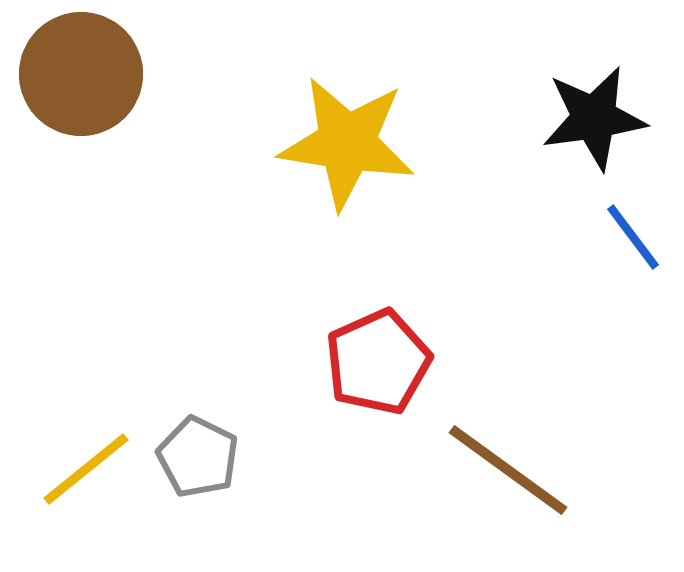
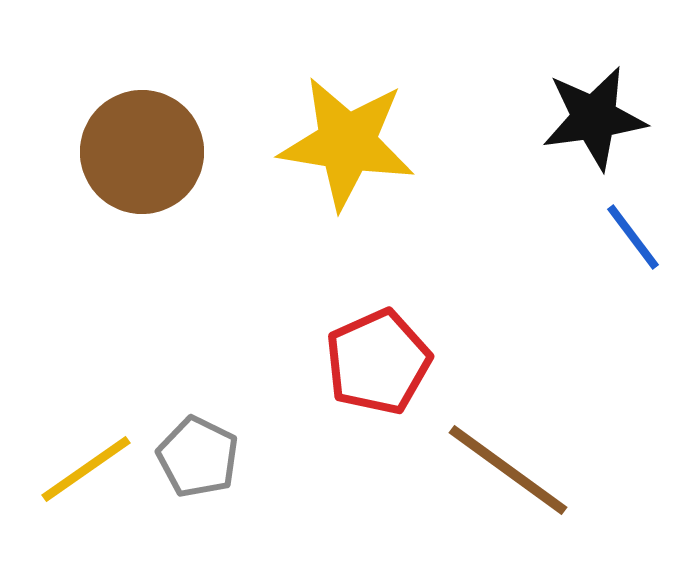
brown circle: moved 61 px right, 78 px down
yellow line: rotated 4 degrees clockwise
